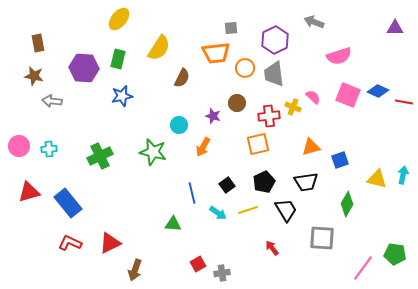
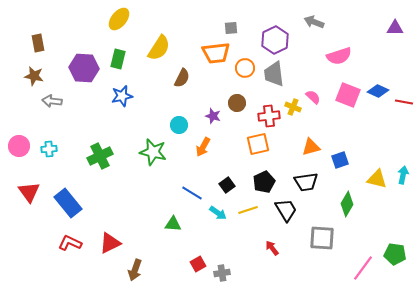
red triangle at (29, 192): rotated 50 degrees counterclockwise
blue line at (192, 193): rotated 45 degrees counterclockwise
